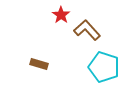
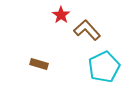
cyan pentagon: rotated 28 degrees clockwise
